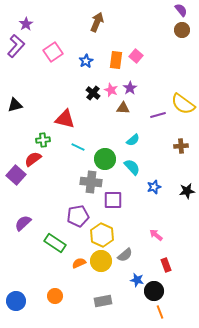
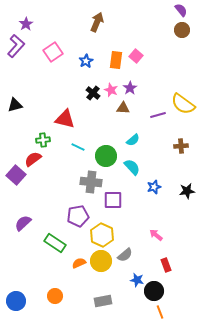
green circle at (105, 159): moved 1 px right, 3 px up
